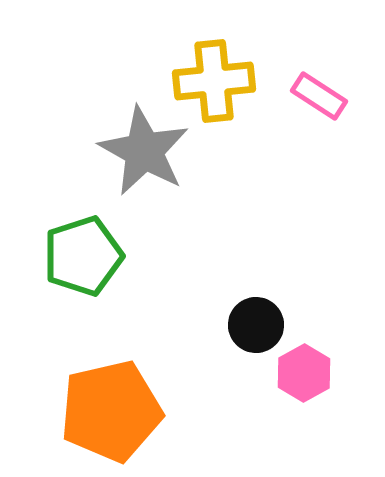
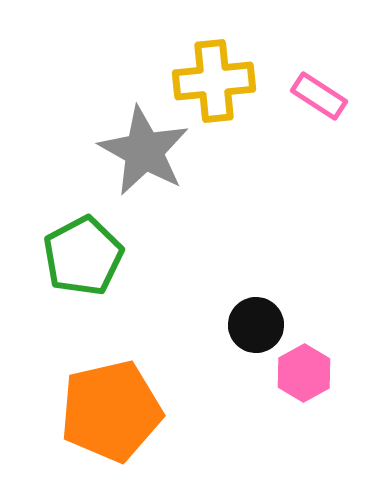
green pentagon: rotated 10 degrees counterclockwise
